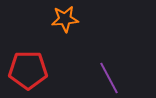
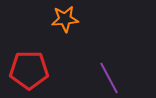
red pentagon: moved 1 px right
